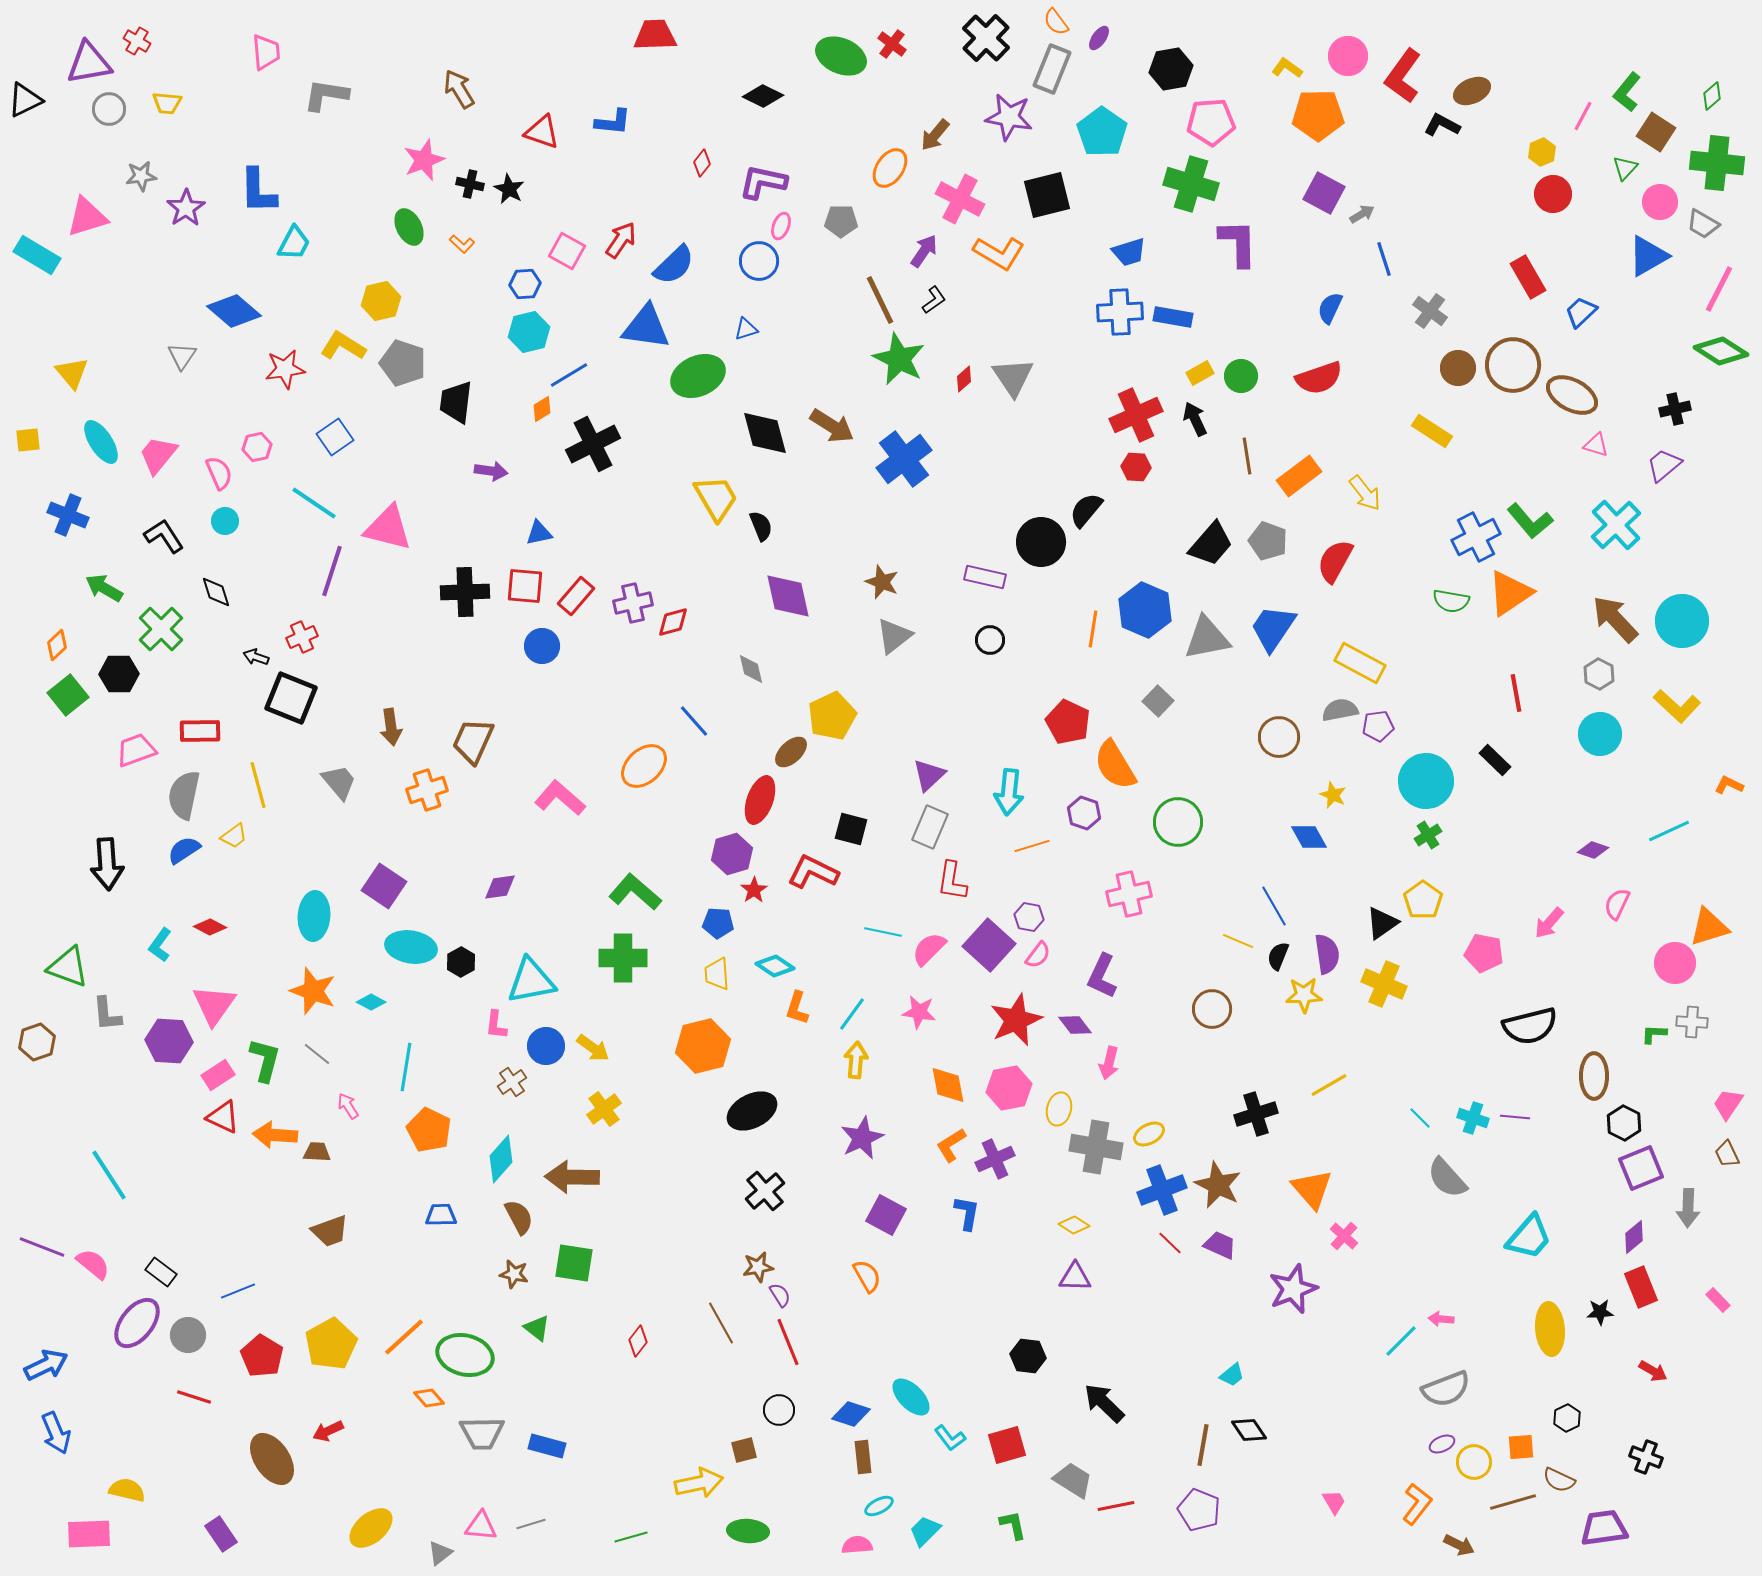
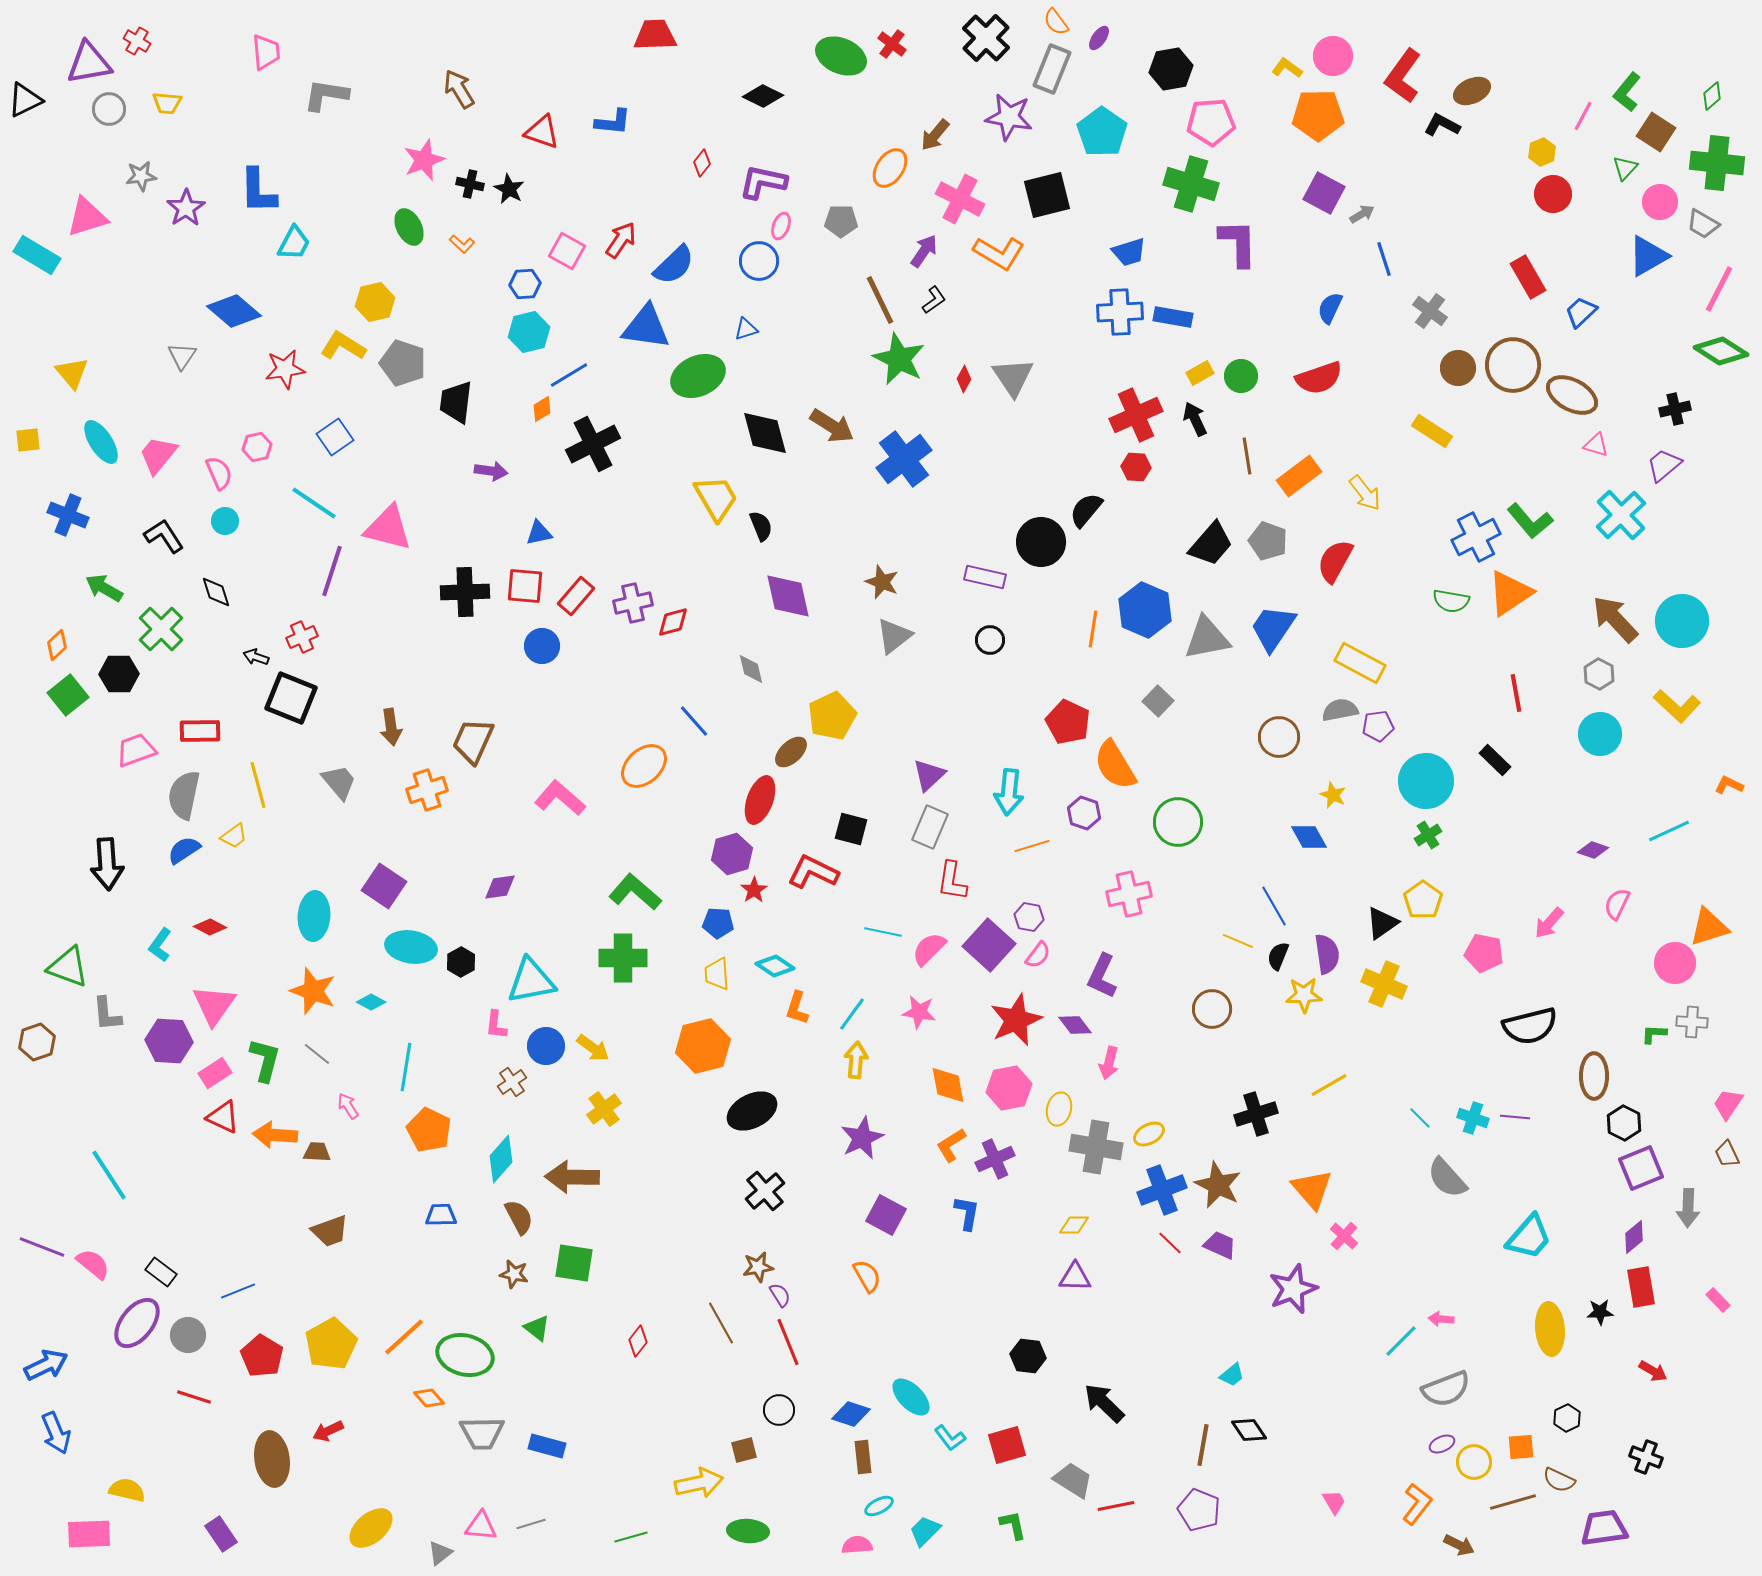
pink circle at (1348, 56): moved 15 px left
yellow hexagon at (381, 301): moved 6 px left, 1 px down
red diamond at (964, 379): rotated 20 degrees counterclockwise
cyan cross at (1616, 525): moved 5 px right, 10 px up
pink rectangle at (218, 1075): moved 3 px left, 2 px up
yellow diamond at (1074, 1225): rotated 32 degrees counterclockwise
red rectangle at (1641, 1287): rotated 12 degrees clockwise
brown ellipse at (272, 1459): rotated 26 degrees clockwise
